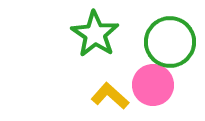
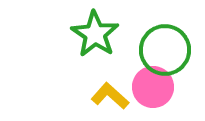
green circle: moved 5 px left, 8 px down
pink circle: moved 2 px down
